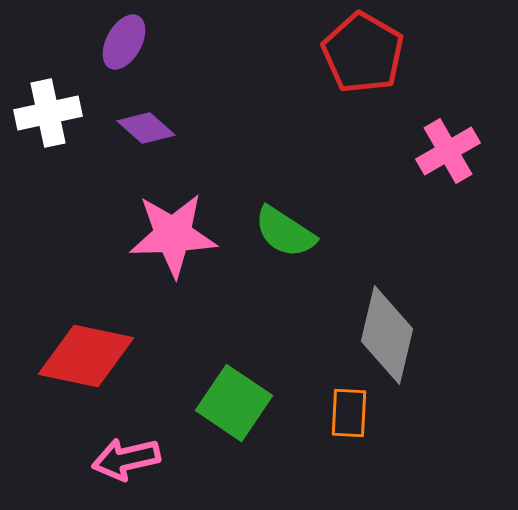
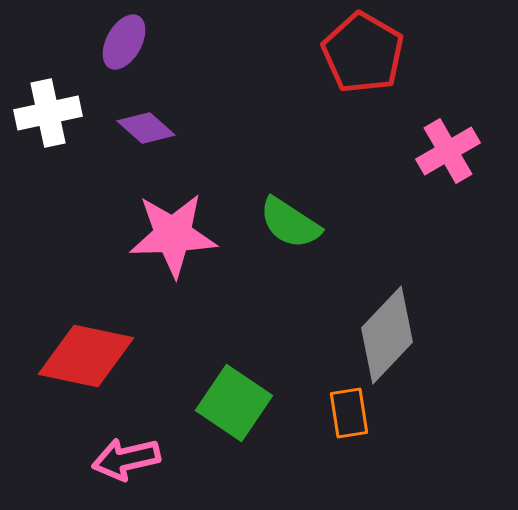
green semicircle: moved 5 px right, 9 px up
gray diamond: rotated 30 degrees clockwise
orange rectangle: rotated 12 degrees counterclockwise
